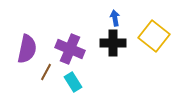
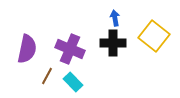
brown line: moved 1 px right, 4 px down
cyan rectangle: rotated 12 degrees counterclockwise
